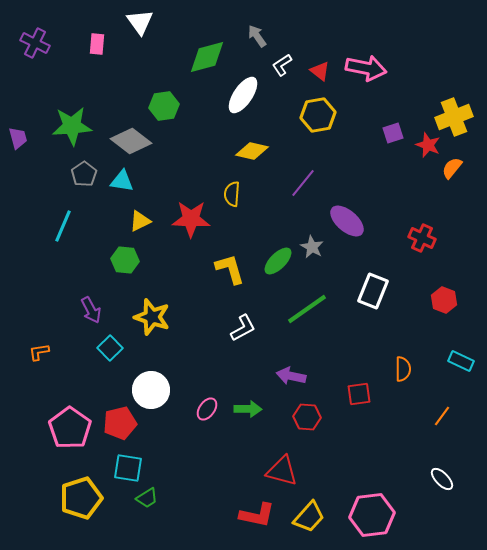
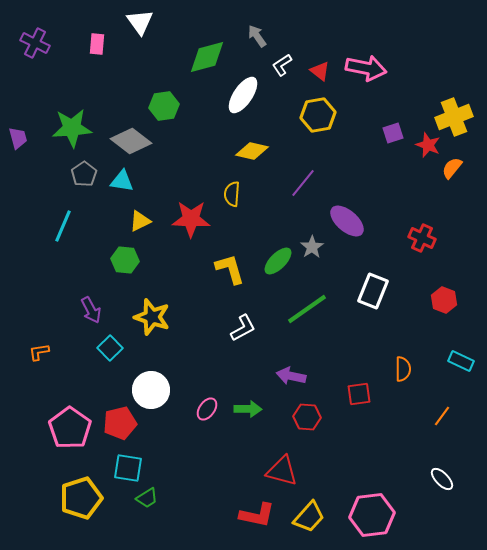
green star at (72, 126): moved 2 px down
gray star at (312, 247): rotated 10 degrees clockwise
